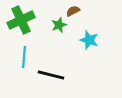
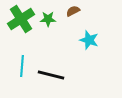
green cross: moved 1 px up; rotated 8 degrees counterclockwise
green star: moved 11 px left, 6 px up; rotated 21 degrees clockwise
cyan line: moved 2 px left, 9 px down
